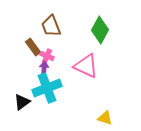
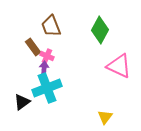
pink triangle: moved 33 px right
yellow triangle: moved 1 px up; rotated 49 degrees clockwise
